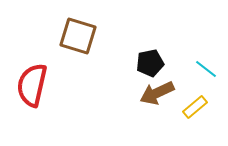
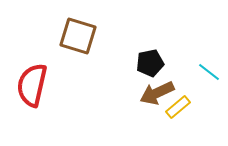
cyan line: moved 3 px right, 3 px down
yellow rectangle: moved 17 px left
